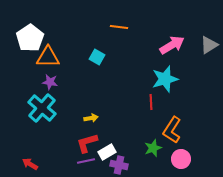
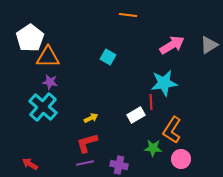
orange line: moved 9 px right, 12 px up
cyan square: moved 11 px right
cyan star: moved 1 px left, 4 px down; rotated 8 degrees clockwise
cyan cross: moved 1 px right, 1 px up
yellow arrow: rotated 16 degrees counterclockwise
green star: rotated 24 degrees clockwise
white rectangle: moved 29 px right, 37 px up
purple line: moved 1 px left, 2 px down
